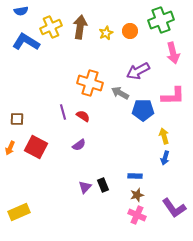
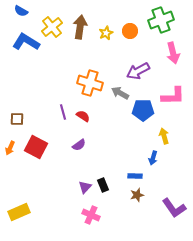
blue semicircle: rotated 40 degrees clockwise
yellow cross: moved 1 px right; rotated 15 degrees counterclockwise
blue arrow: moved 12 px left
pink cross: moved 46 px left
